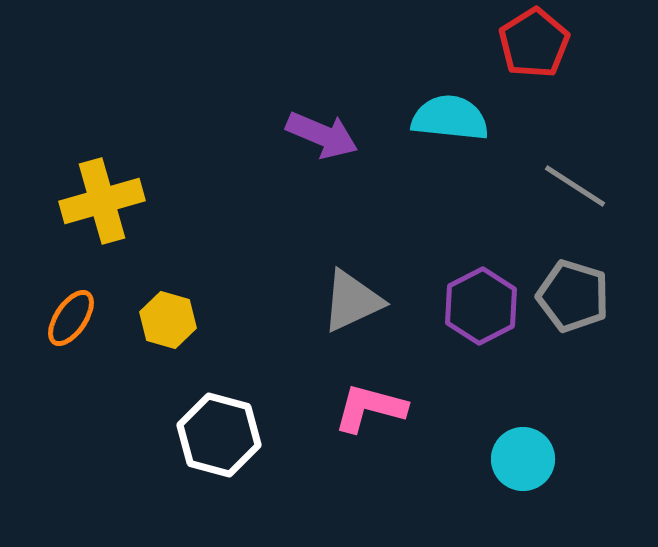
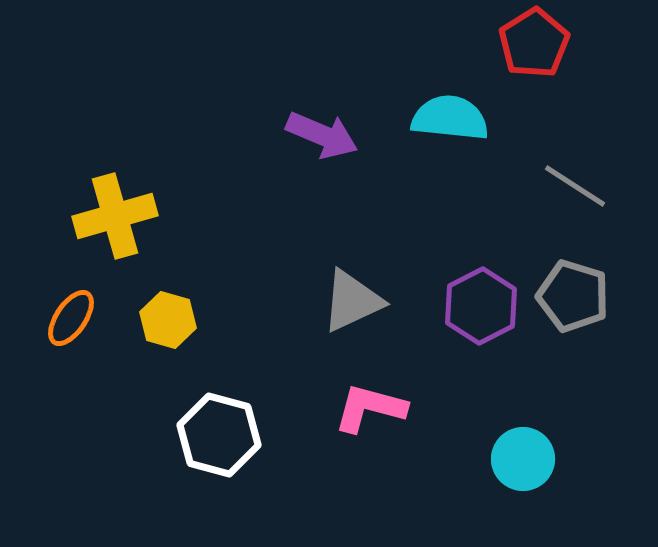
yellow cross: moved 13 px right, 15 px down
